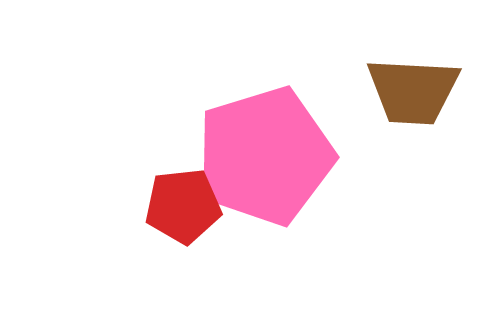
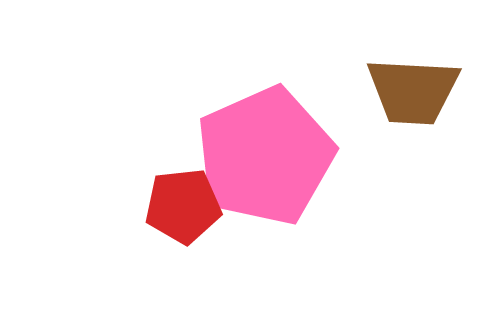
pink pentagon: rotated 7 degrees counterclockwise
